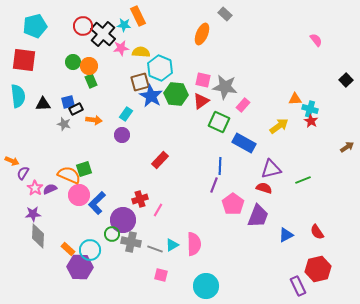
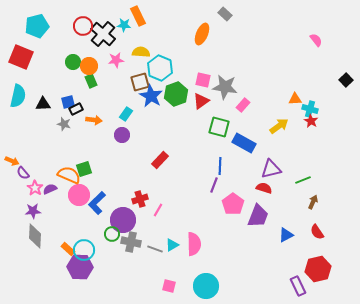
cyan pentagon at (35, 26): moved 2 px right
pink star at (121, 48): moved 5 px left, 12 px down
red square at (24, 60): moved 3 px left, 3 px up; rotated 15 degrees clockwise
green hexagon at (176, 94): rotated 25 degrees counterclockwise
cyan semicircle at (18, 96): rotated 20 degrees clockwise
green square at (219, 122): moved 5 px down; rotated 10 degrees counterclockwise
brown arrow at (347, 147): moved 34 px left, 55 px down; rotated 32 degrees counterclockwise
purple semicircle at (23, 173): rotated 72 degrees counterclockwise
purple star at (33, 214): moved 3 px up
gray diamond at (38, 236): moved 3 px left
cyan circle at (90, 250): moved 6 px left
pink square at (161, 275): moved 8 px right, 11 px down
